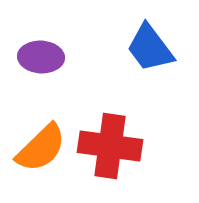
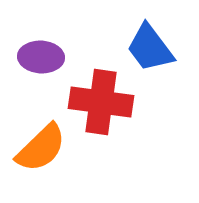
red cross: moved 9 px left, 44 px up
